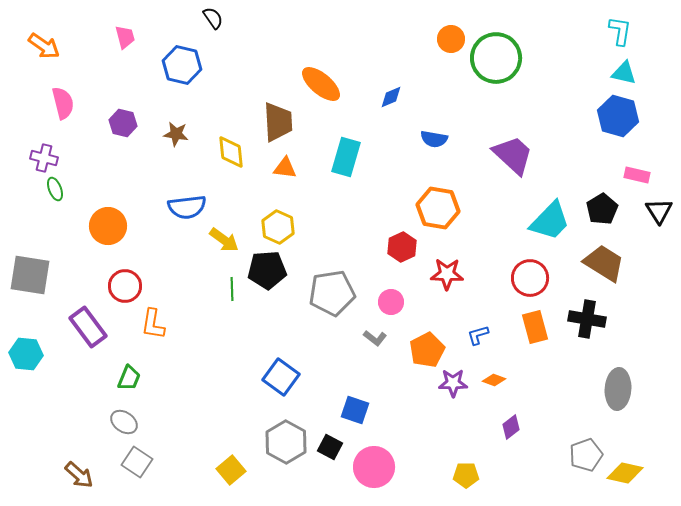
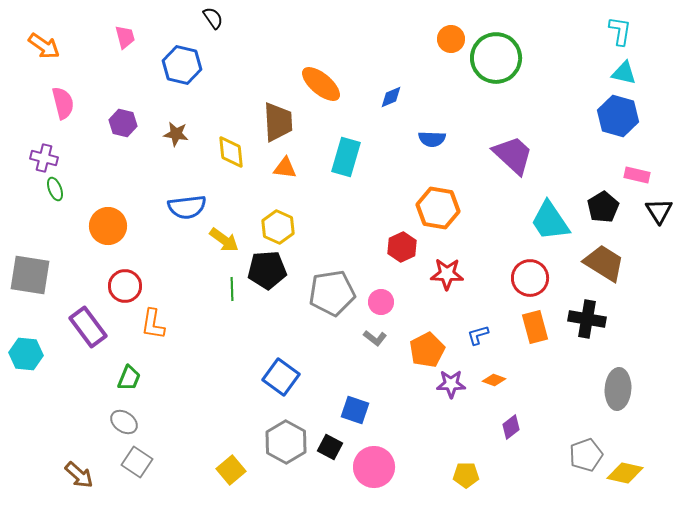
blue semicircle at (434, 139): moved 2 px left; rotated 8 degrees counterclockwise
black pentagon at (602, 209): moved 1 px right, 2 px up
cyan trapezoid at (550, 221): rotated 102 degrees clockwise
pink circle at (391, 302): moved 10 px left
purple star at (453, 383): moved 2 px left, 1 px down
